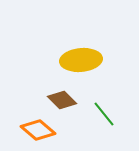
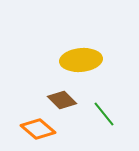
orange diamond: moved 1 px up
